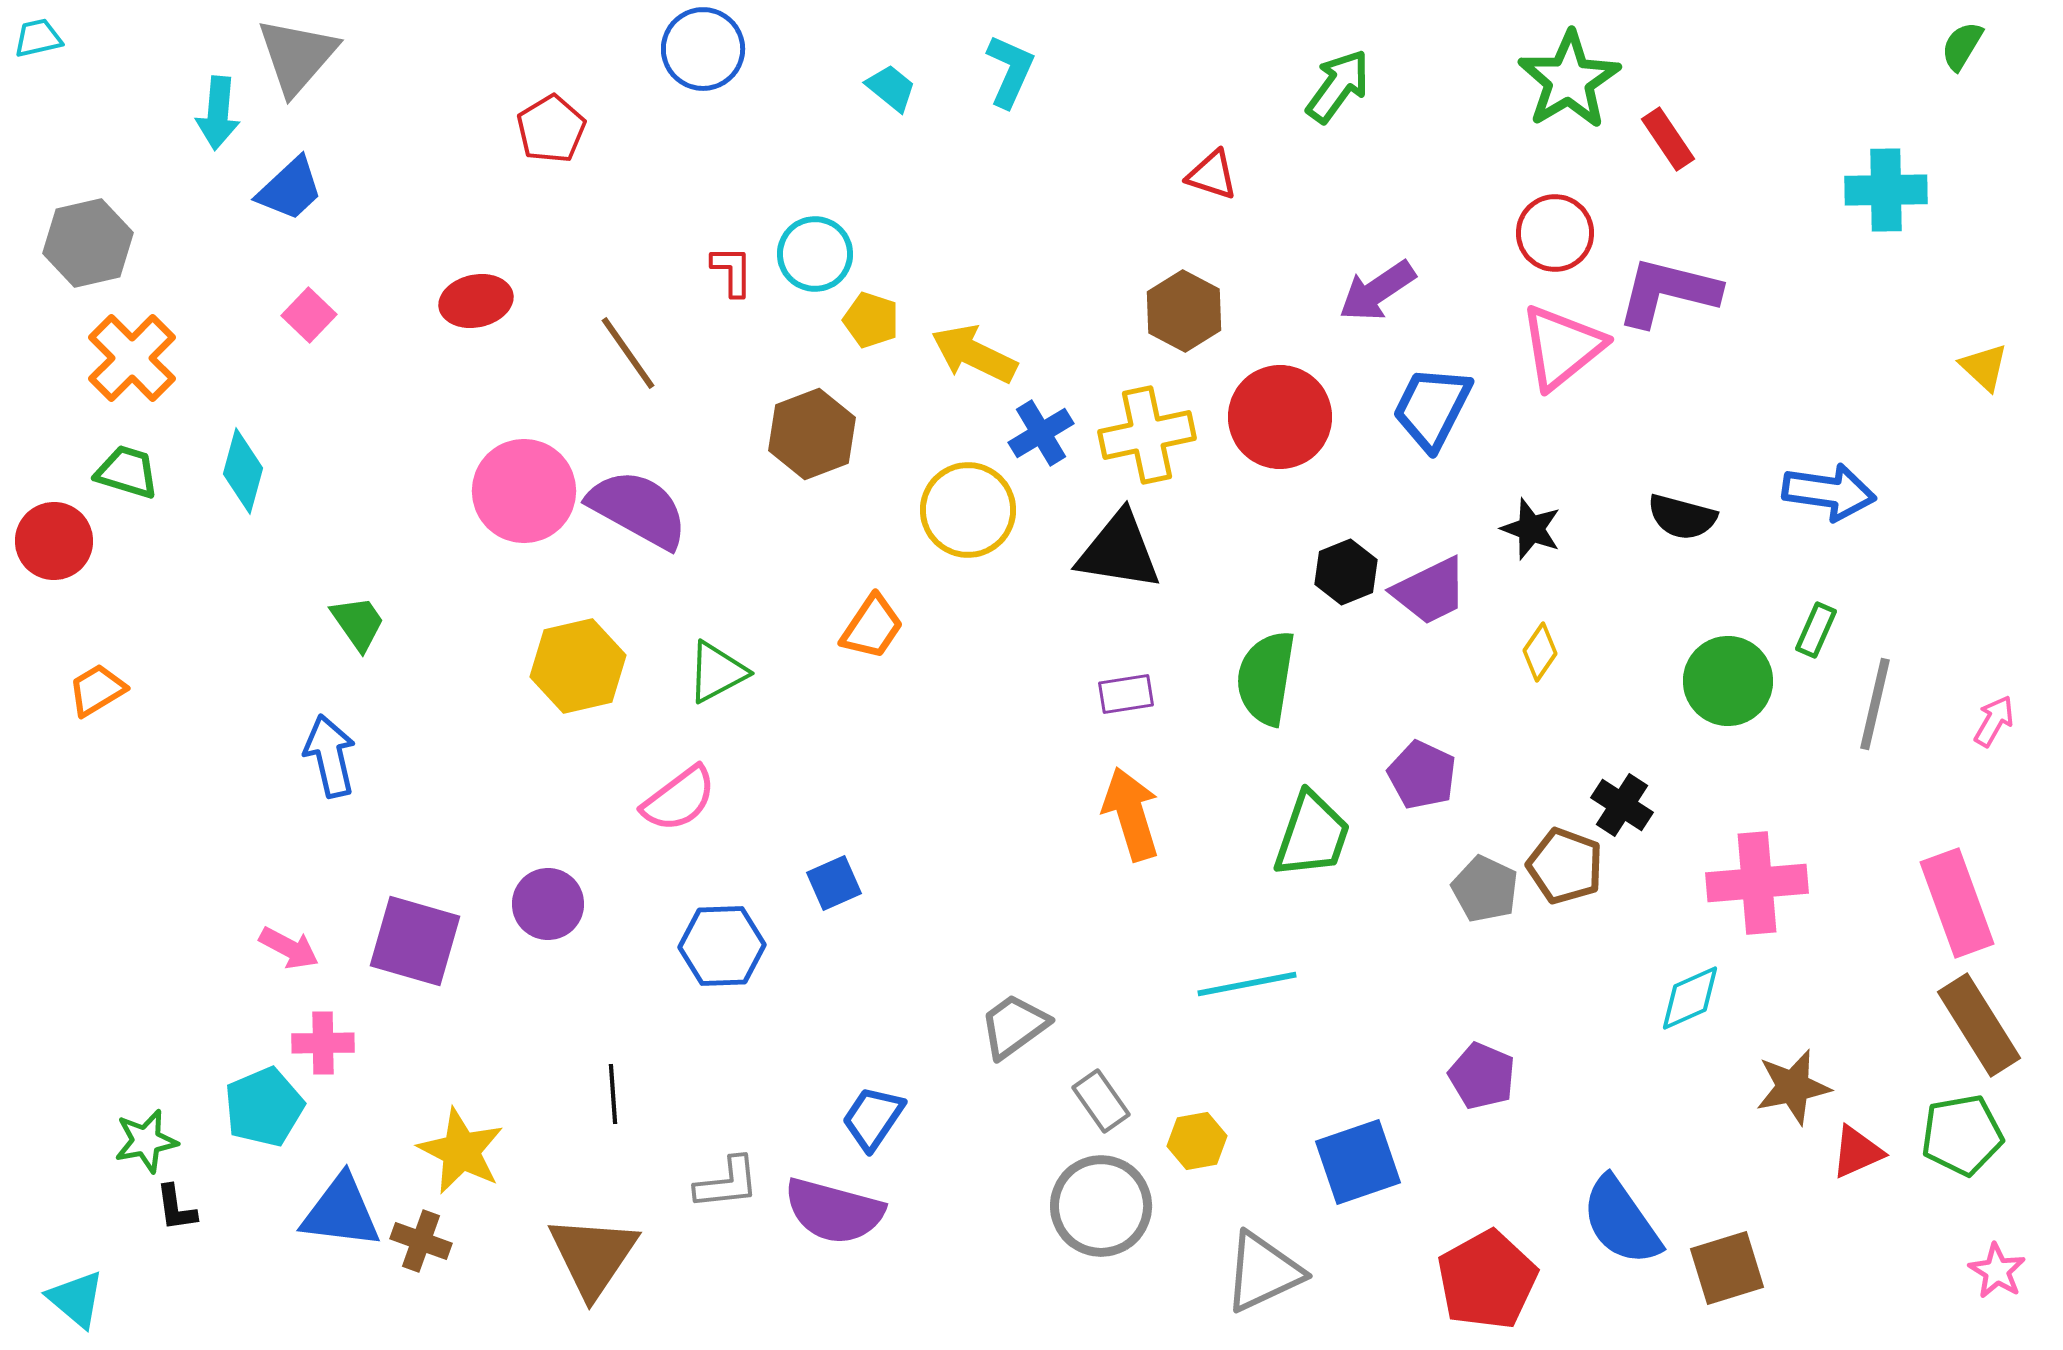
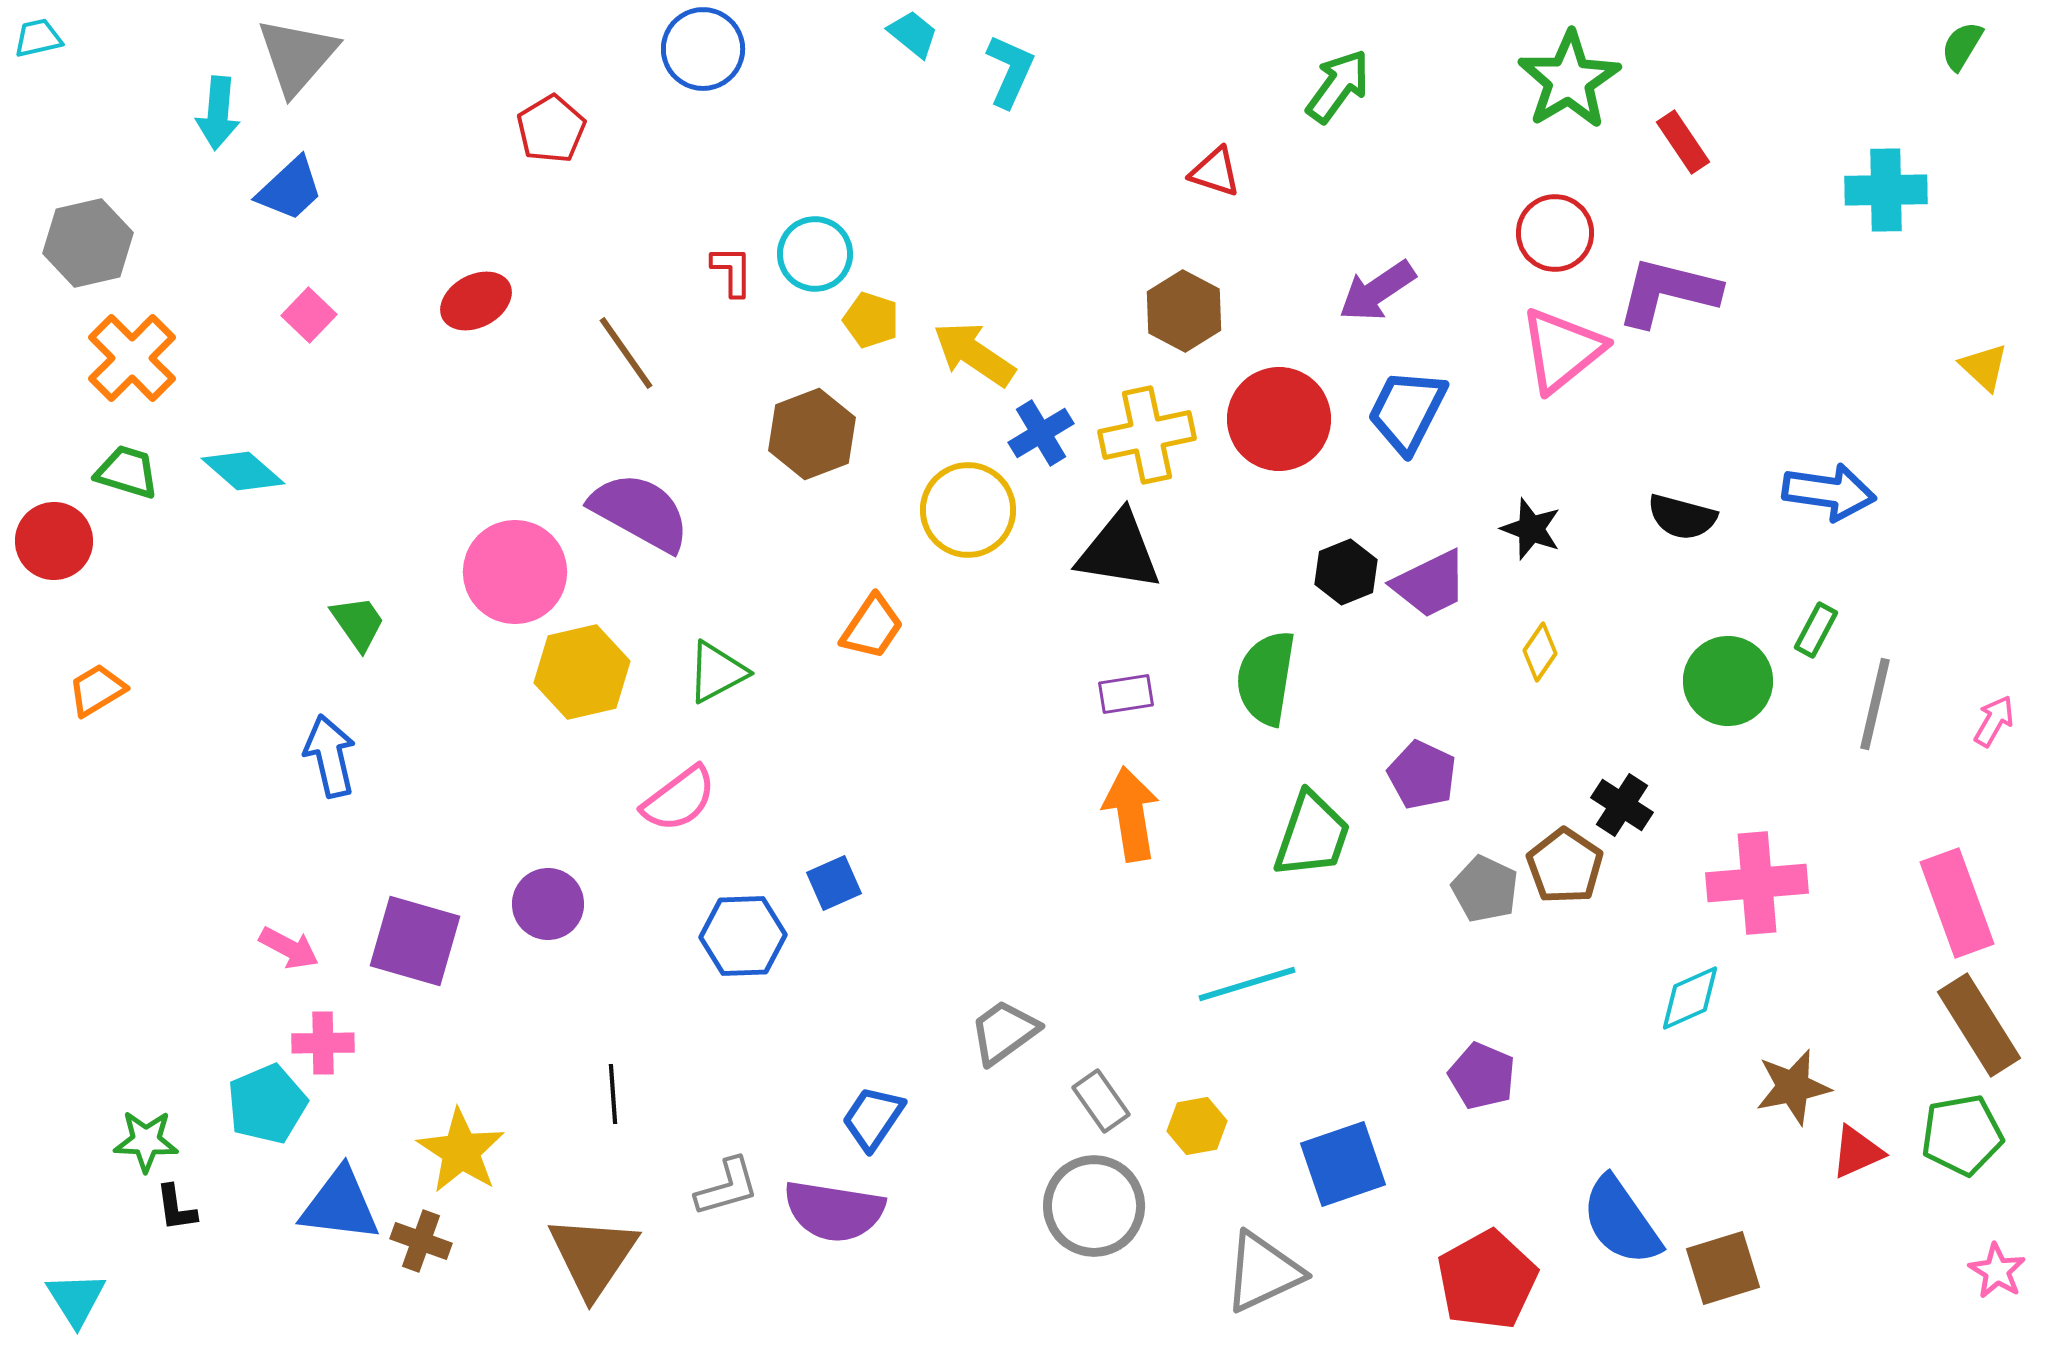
cyan trapezoid at (891, 88): moved 22 px right, 54 px up
red rectangle at (1668, 139): moved 15 px right, 3 px down
red triangle at (1212, 175): moved 3 px right, 3 px up
red ellipse at (476, 301): rotated 16 degrees counterclockwise
pink triangle at (1562, 347): moved 3 px down
brown line at (628, 353): moved 2 px left
yellow arrow at (974, 354): rotated 8 degrees clockwise
blue trapezoid at (1432, 408): moved 25 px left, 3 px down
red circle at (1280, 417): moved 1 px left, 2 px down
cyan diamond at (243, 471): rotated 64 degrees counterclockwise
pink circle at (524, 491): moved 9 px left, 81 px down
purple semicircle at (638, 509): moved 2 px right, 3 px down
purple trapezoid at (1430, 591): moved 7 px up
green rectangle at (1816, 630): rotated 4 degrees clockwise
yellow hexagon at (578, 666): moved 4 px right, 6 px down
orange arrow at (1131, 814): rotated 8 degrees clockwise
brown pentagon at (1565, 866): rotated 14 degrees clockwise
blue hexagon at (722, 946): moved 21 px right, 10 px up
cyan line at (1247, 984): rotated 6 degrees counterclockwise
gray trapezoid at (1014, 1026): moved 10 px left, 6 px down
cyan pentagon at (264, 1107): moved 3 px right, 3 px up
green star at (146, 1141): rotated 14 degrees clockwise
yellow hexagon at (1197, 1141): moved 15 px up
yellow star at (461, 1151): rotated 6 degrees clockwise
blue square at (1358, 1162): moved 15 px left, 2 px down
gray L-shape at (727, 1183): moved 4 px down; rotated 10 degrees counterclockwise
gray circle at (1101, 1206): moved 7 px left
purple semicircle at (834, 1211): rotated 6 degrees counterclockwise
blue triangle at (341, 1212): moved 1 px left, 7 px up
brown square at (1727, 1268): moved 4 px left
cyan triangle at (76, 1299): rotated 18 degrees clockwise
